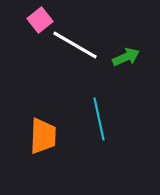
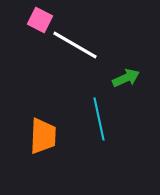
pink square: rotated 25 degrees counterclockwise
green arrow: moved 21 px down
